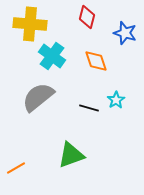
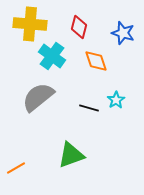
red diamond: moved 8 px left, 10 px down
blue star: moved 2 px left
